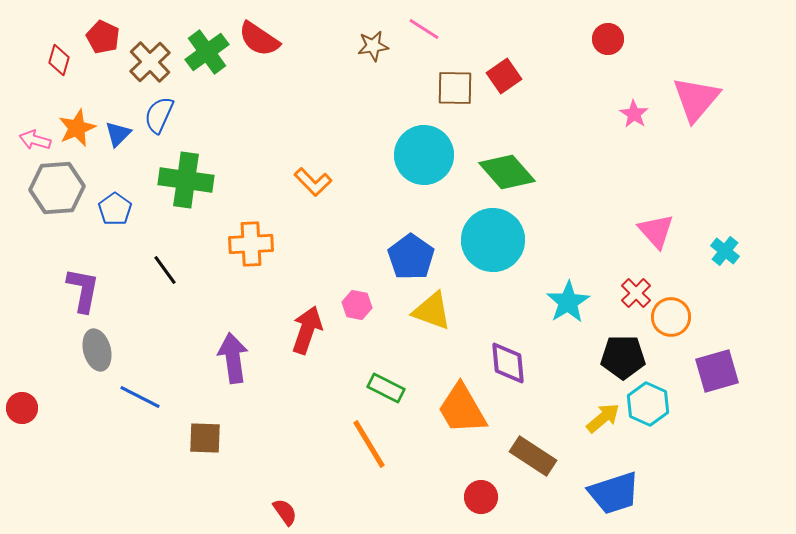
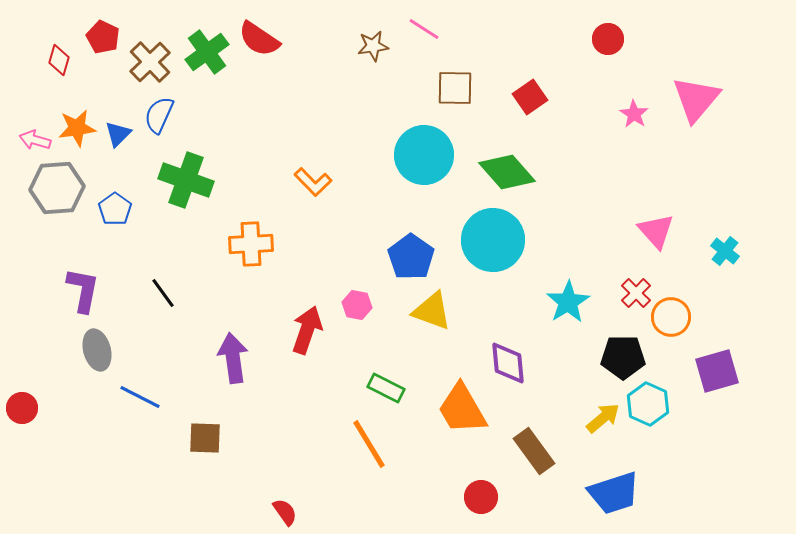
red square at (504, 76): moved 26 px right, 21 px down
orange star at (77, 128): rotated 15 degrees clockwise
green cross at (186, 180): rotated 12 degrees clockwise
black line at (165, 270): moved 2 px left, 23 px down
brown rectangle at (533, 456): moved 1 px right, 5 px up; rotated 21 degrees clockwise
